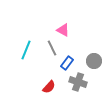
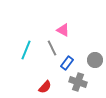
gray circle: moved 1 px right, 1 px up
red semicircle: moved 4 px left
